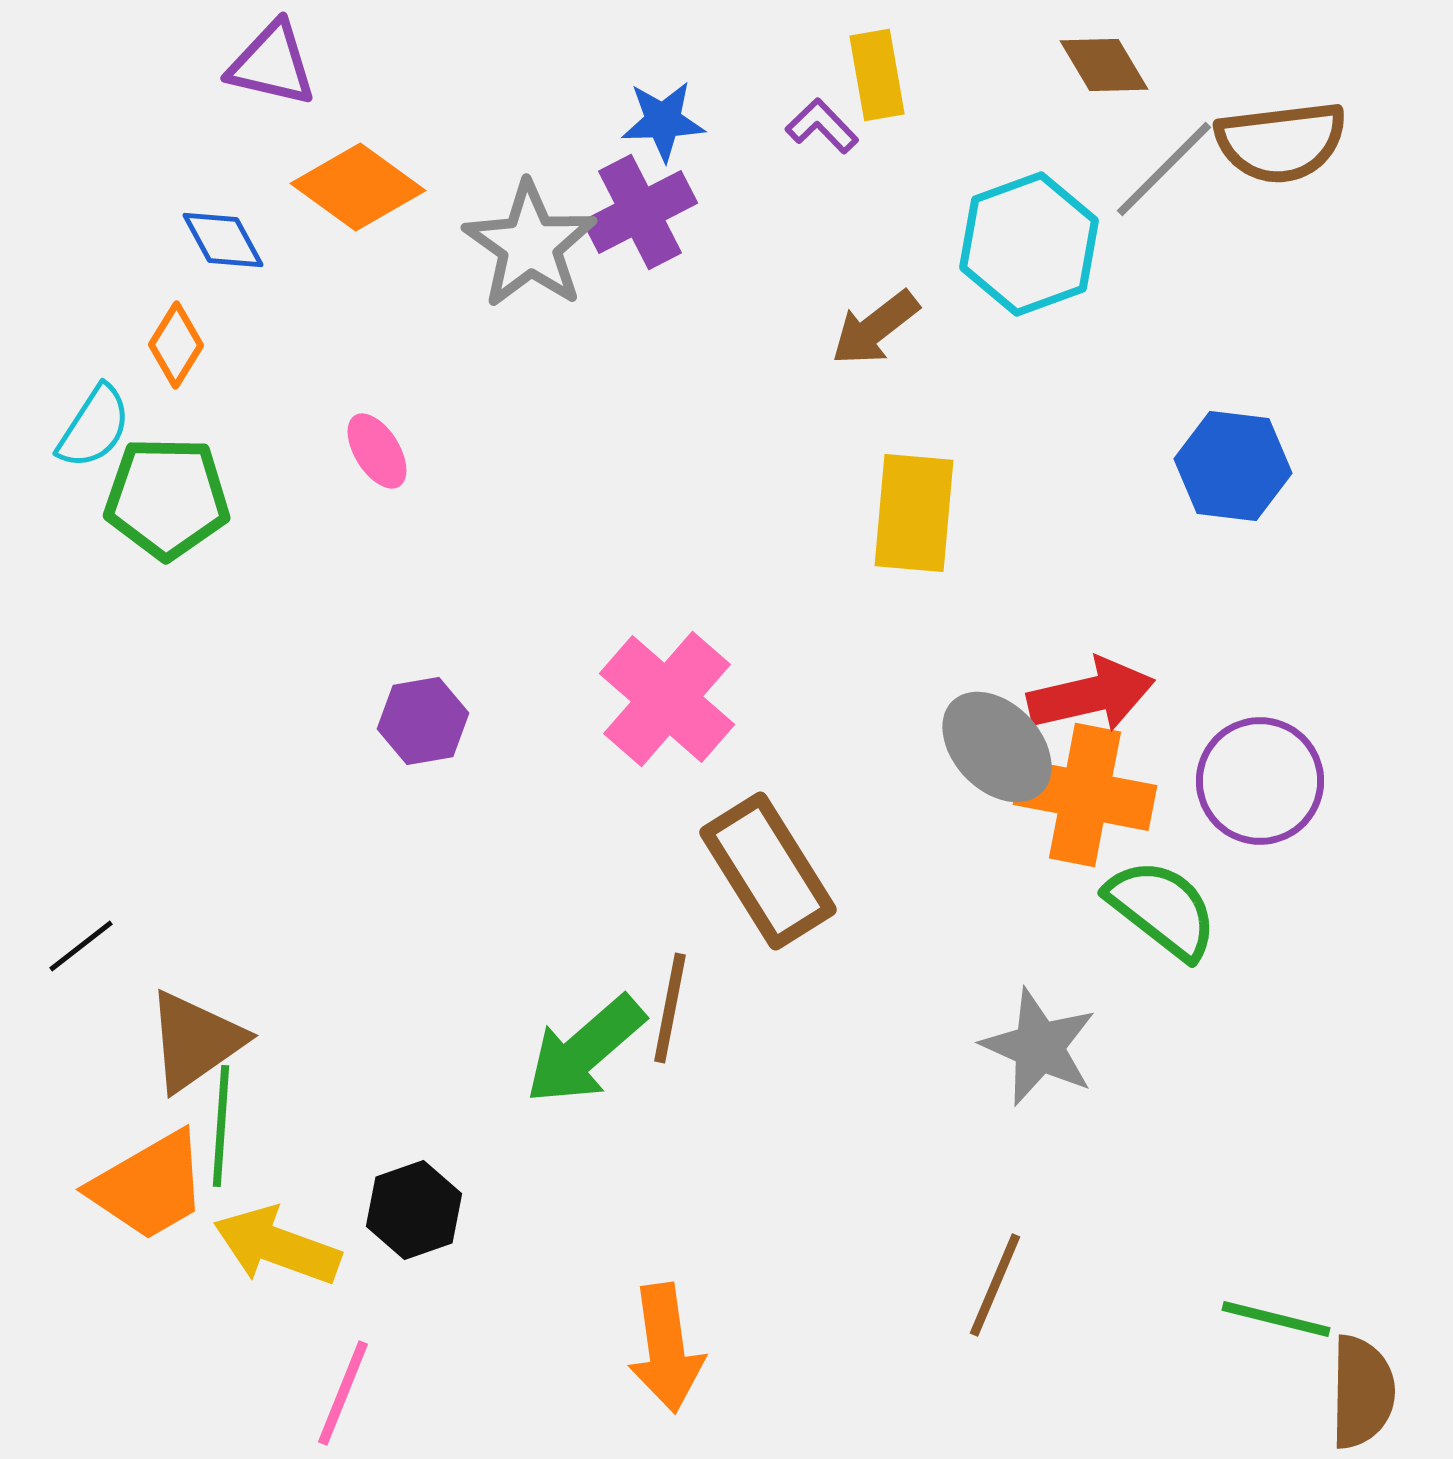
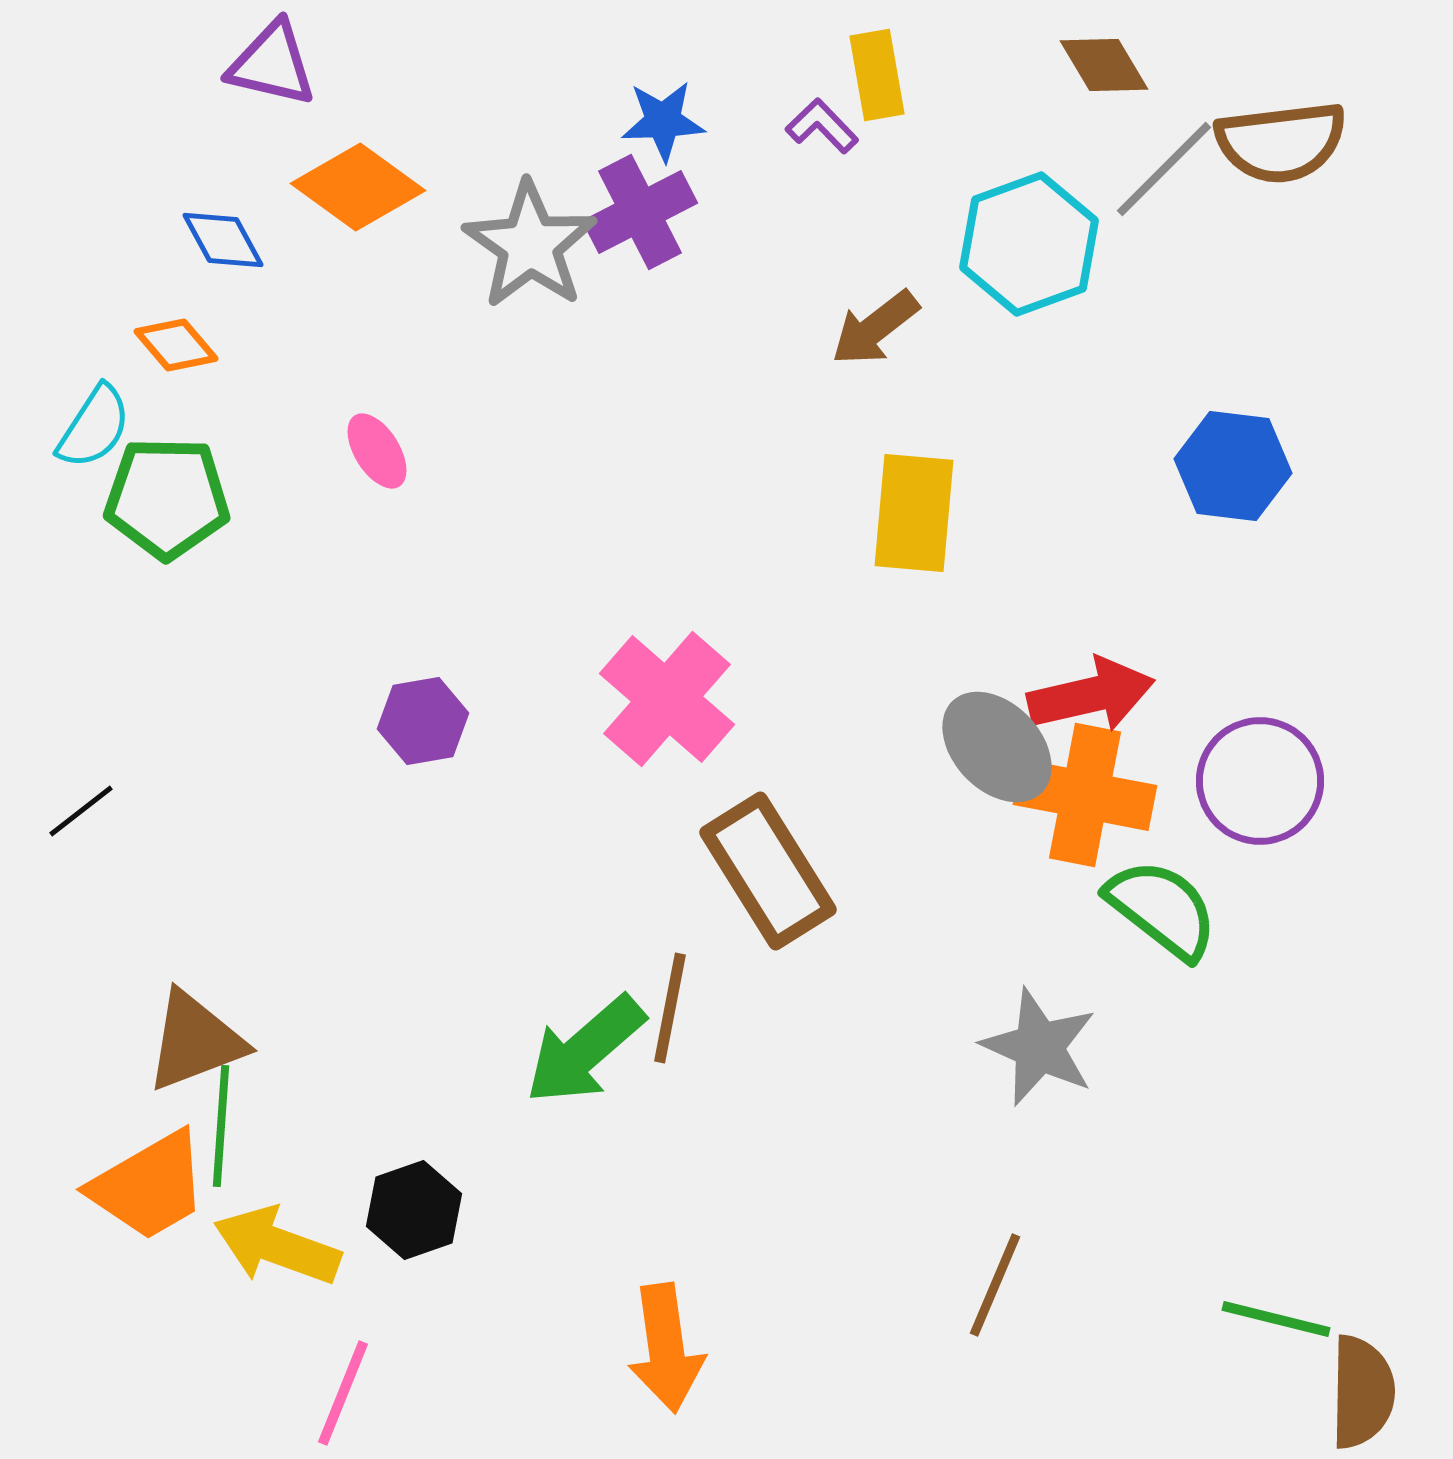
orange diamond at (176, 345): rotated 72 degrees counterclockwise
black line at (81, 946): moved 135 px up
brown triangle at (195, 1041): rotated 14 degrees clockwise
